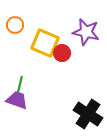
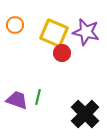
yellow square: moved 9 px right, 10 px up
green line: moved 18 px right, 13 px down
black cross: moved 3 px left; rotated 12 degrees clockwise
